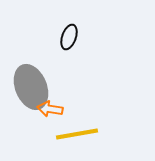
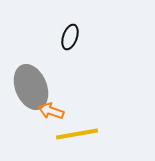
black ellipse: moved 1 px right
orange arrow: moved 1 px right, 2 px down; rotated 10 degrees clockwise
